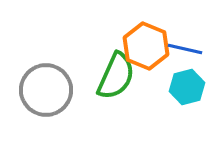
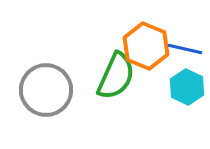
cyan hexagon: rotated 20 degrees counterclockwise
